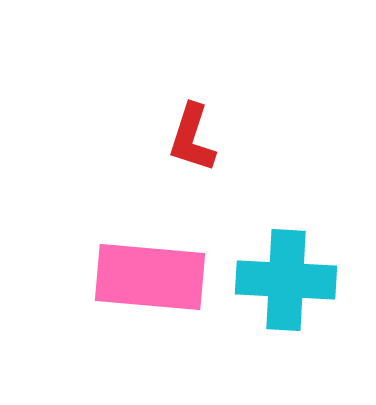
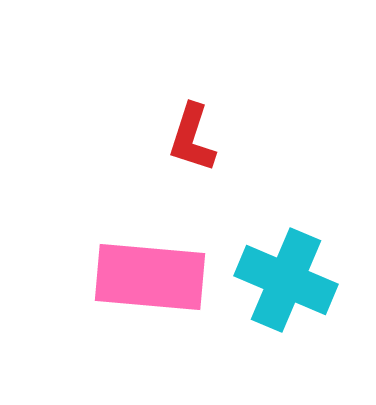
cyan cross: rotated 20 degrees clockwise
